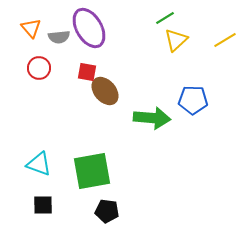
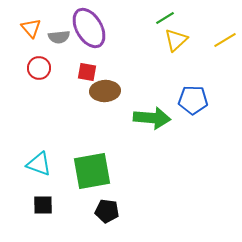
brown ellipse: rotated 52 degrees counterclockwise
